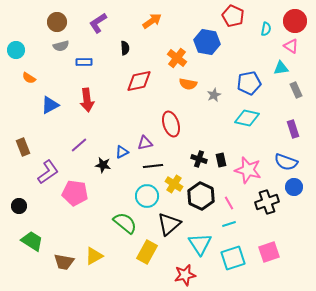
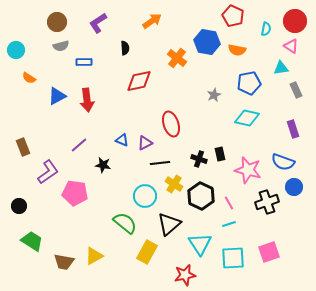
orange semicircle at (188, 84): moved 49 px right, 34 px up
blue triangle at (50, 105): moved 7 px right, 9 px up
purple triangle at (145, 143): rotated 14 degrees counterclockwise
blue triangle at (122, 152): moved 12 px up; rotated 48 degrees clockwise
black rectangle at (221, 160): moved 1 px left, 6 px up
blue semicircle at (286, 162): moved 3 px left
black line at (153, 166): moved 7 px right, 3 px up
cyan circle at (147, 196): moved 2 px left
cyan square at (233, 258): rotated 15 degrees clockwise
